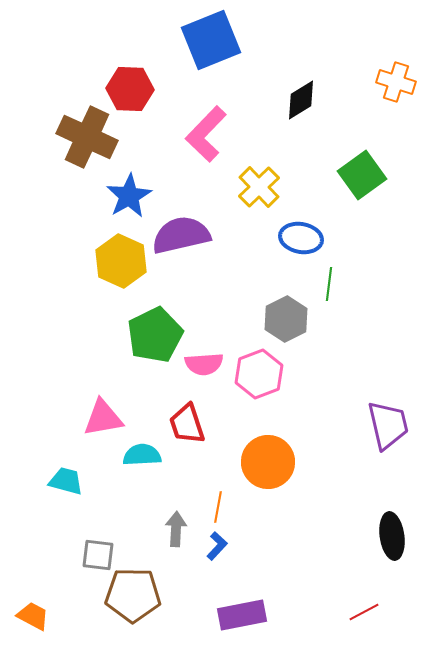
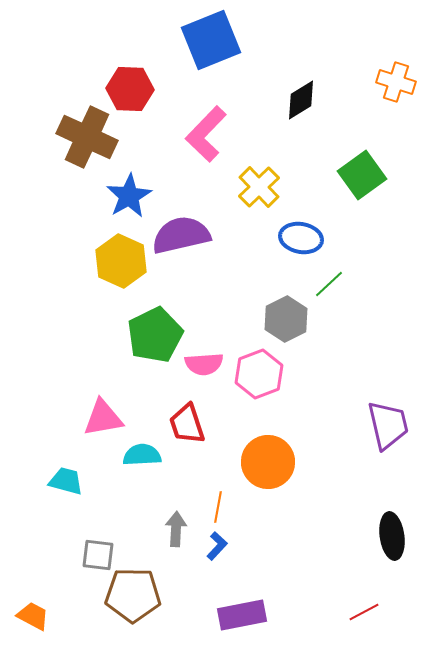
green line: rotated 40 degrees clockwise
